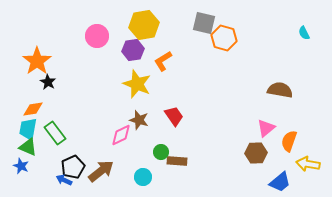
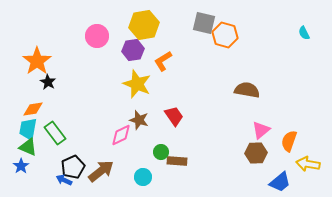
orange hexagon: moved 1 px right, 3 px up
brown semicircle: moved 33 px left
pink triangle: moved 5 px left, 2 px down
blue star: rotated 14 degrees clockwise
